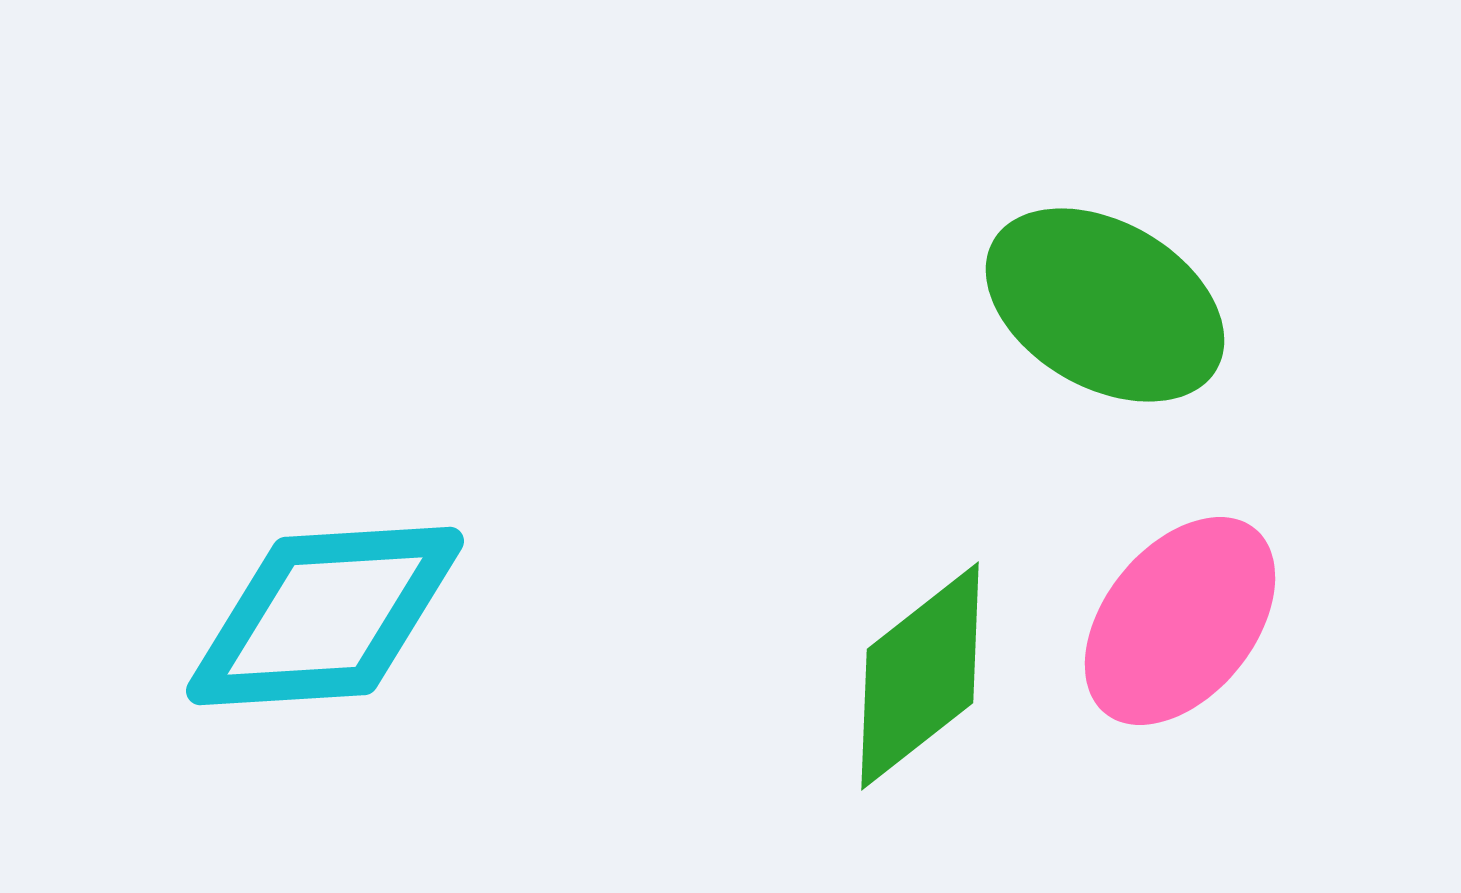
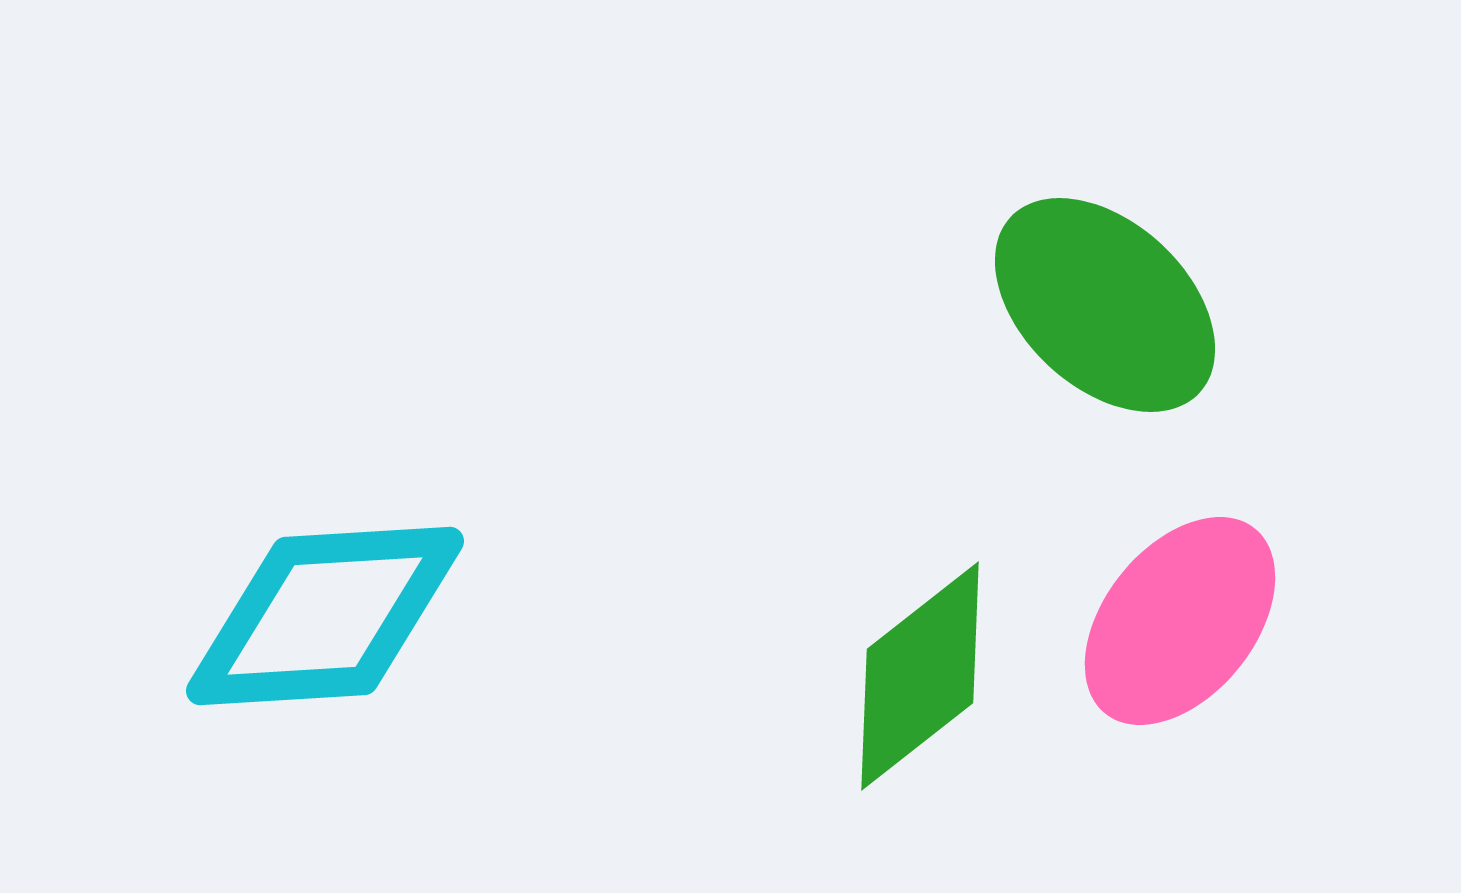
green ellipse: rotated 13 degrees clockwise
